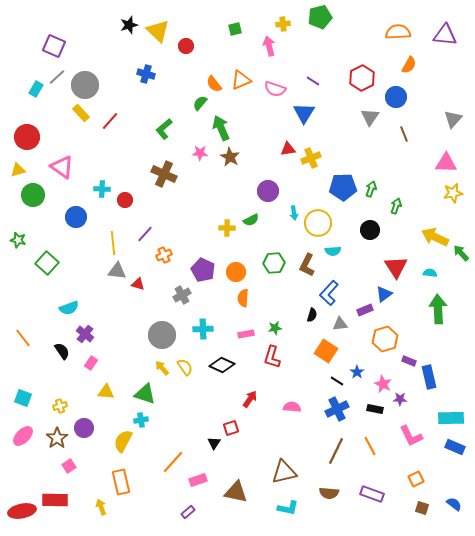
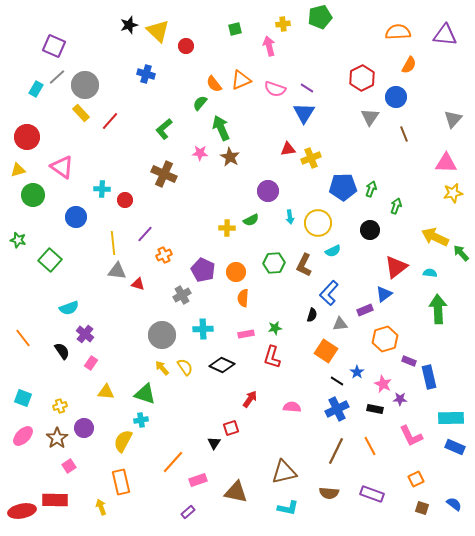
purple line at (313, 81): moved 6 px left, 7 px down
cyan arrow at (294, 213): moved 4 px left, 4 px down
cyan semicircle at (333, 251): rotated 21 degrees counterclockwise
green square at (47, 263): moved 3 px right, 3 px up
brown L-shape at (307, 265): moved 3 px left
red triangle at (396, 267): rotated 25 degrees clockwise
